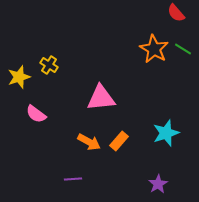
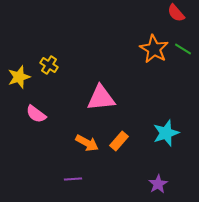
orange arrow: moved 2 px left, 1 px down
